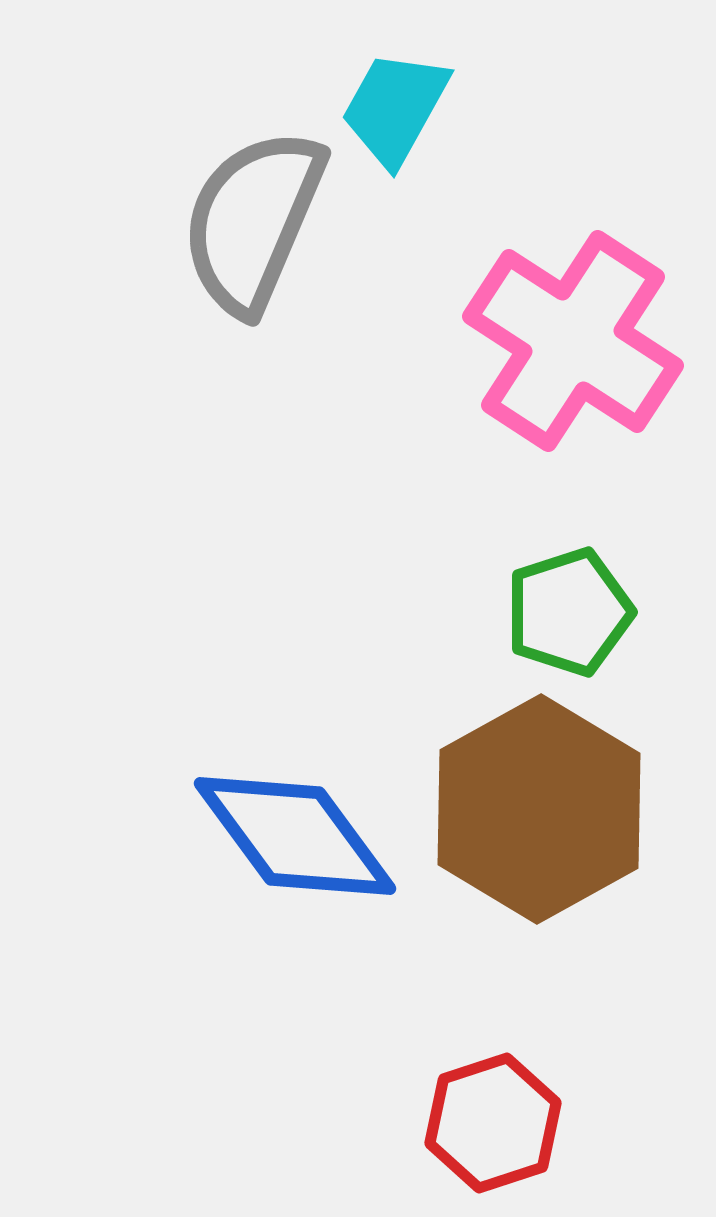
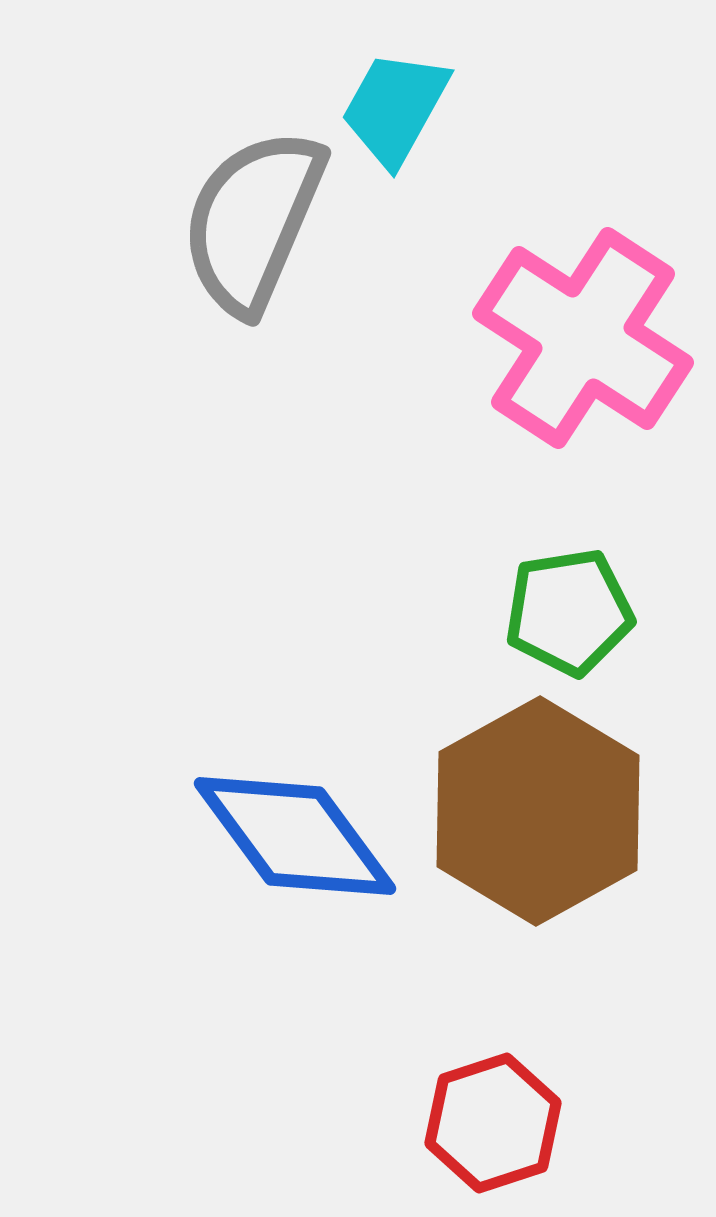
pink cross: moved 10 px right, 3 px up
green pentagon: rotated 9 degrees clockwise
brown hexagon: moved 1 px left, 2 px down
